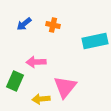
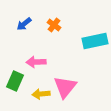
orange cross: moved 1 px right; rotated 24 degrees clockwise
yellow arrow: moved 5 px up
